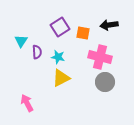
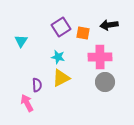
purple square: moved 1 px right
purple semicircle: moved 33 px down
pink cross: rotated 15 degrees counterclockwise
